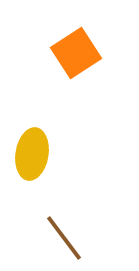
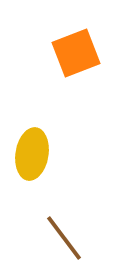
orange square: rotated 12 degrees clockwise
